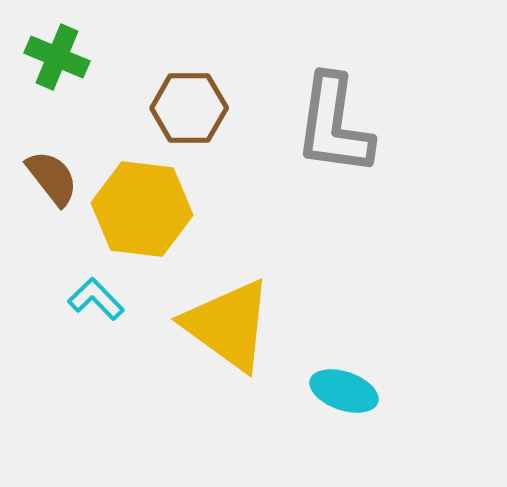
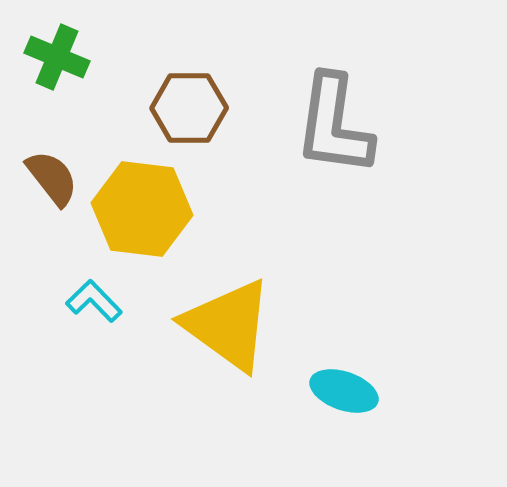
cyan L-shape: moved 2 px left, 2 px down
